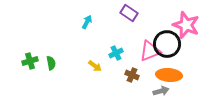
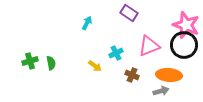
cyan arrow: moved 1 px down
black circle: moved 17 px right, 1 px down
pink triangle: moved 1 px left, 5 px up
